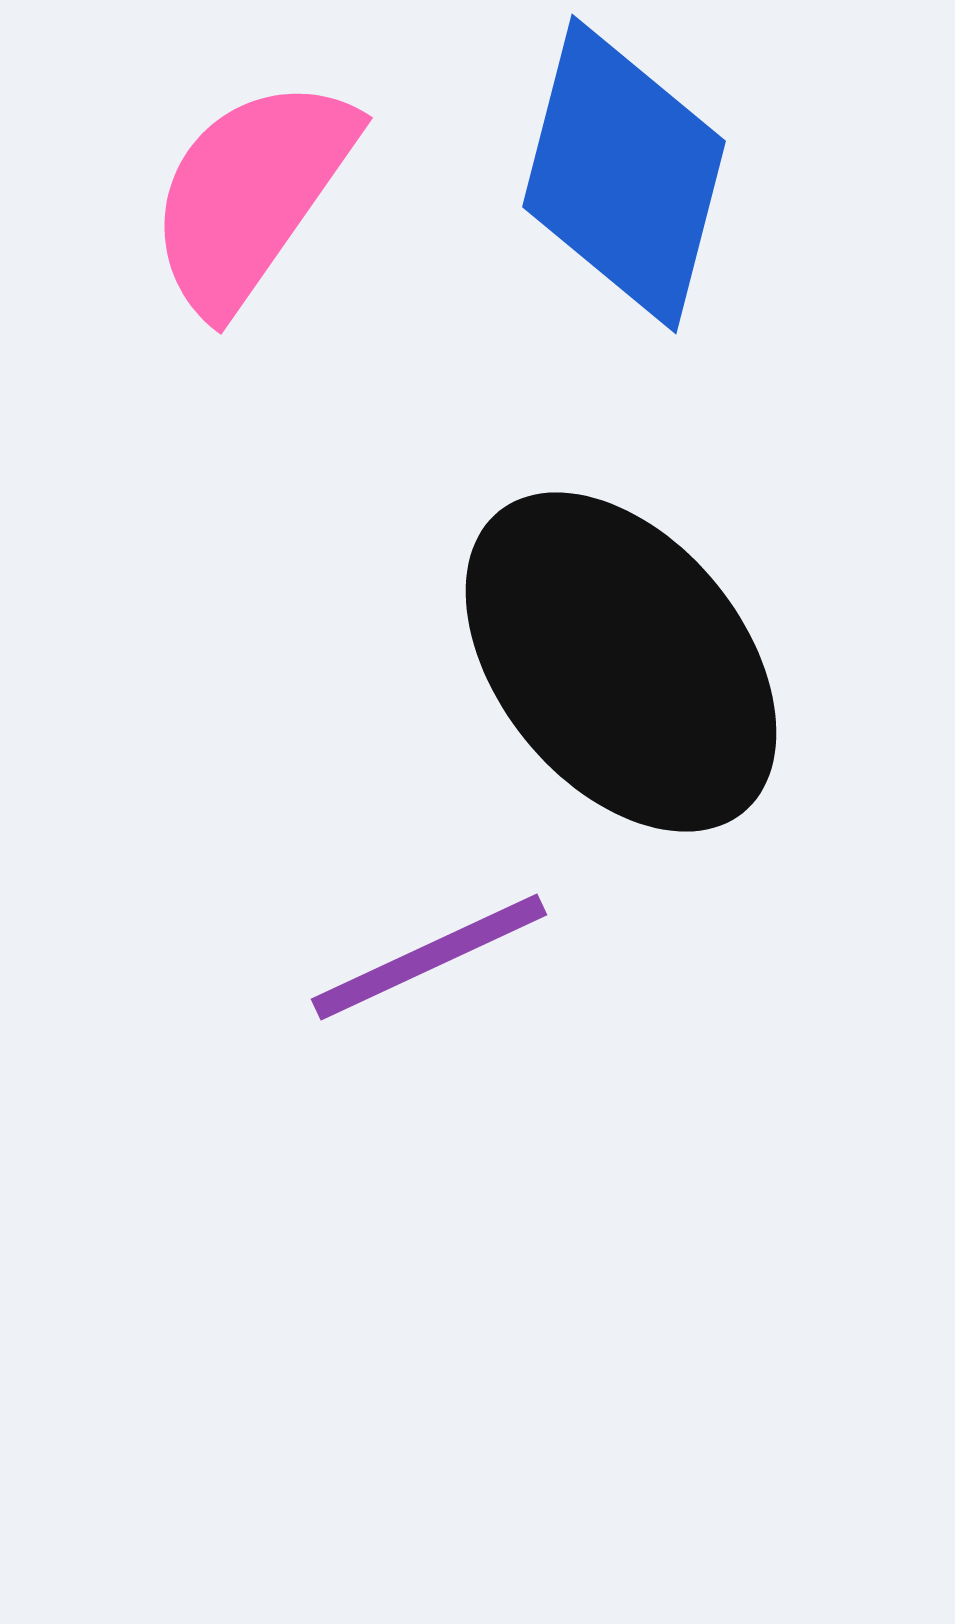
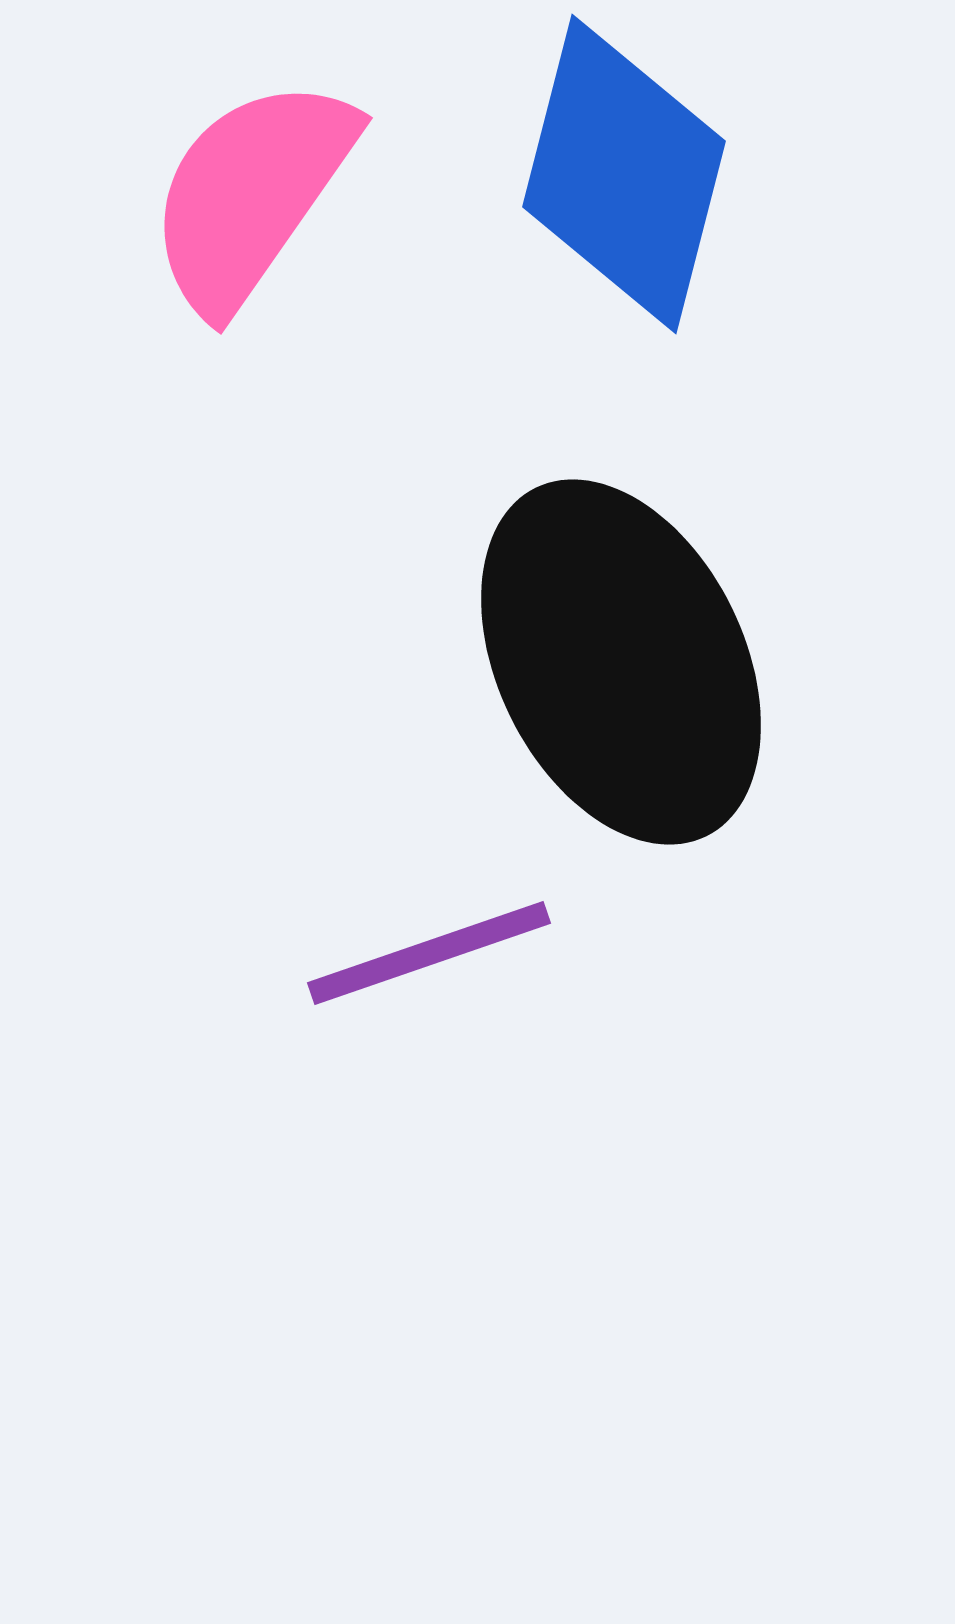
black ellipse: rotated 13 degrees clockwise
purple line: moved 4 px up; rotated 6 degrees clockwise
